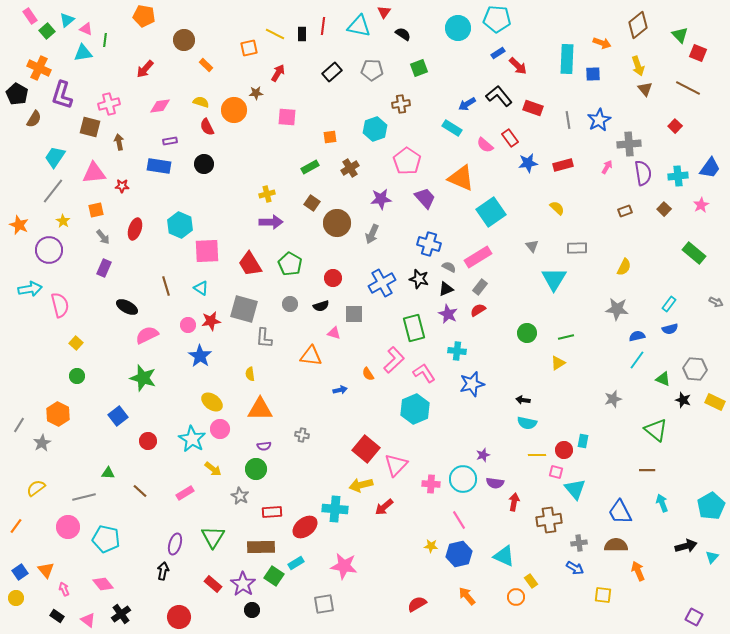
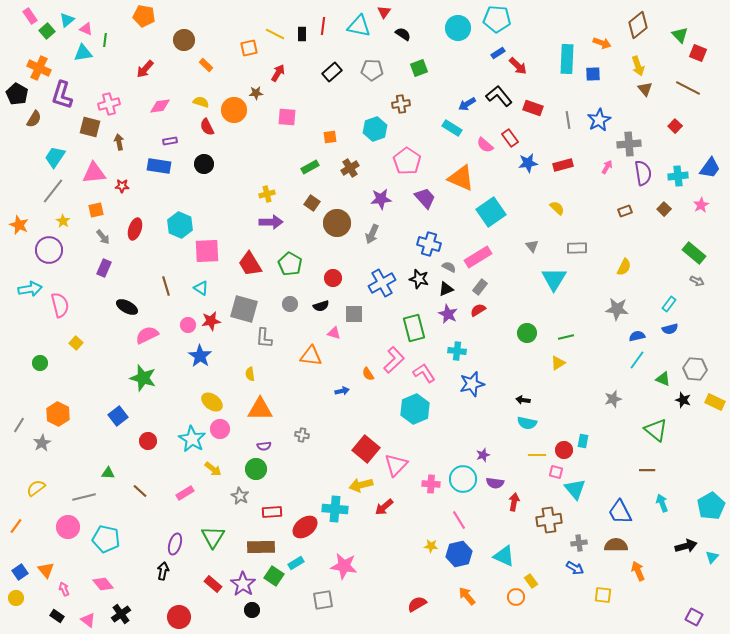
gray arrow at (716, 302): moved 19 px left, 21 px up
green circle at (77, 376): moved 37 px left, 13 px up
blue arrow at (340, 390): moved 2 px right, 1 px down
gray square at (324, 604): moved 1 px left, 4 px up
